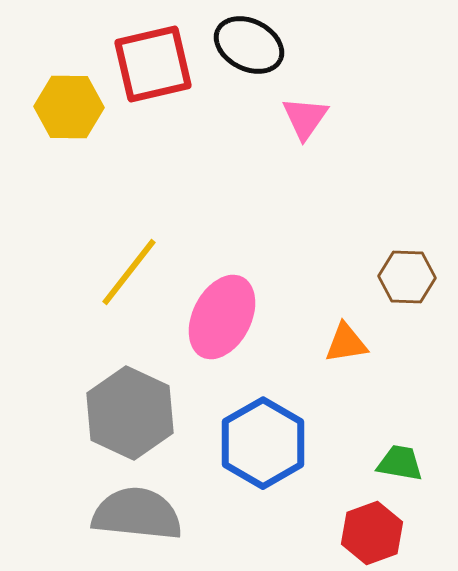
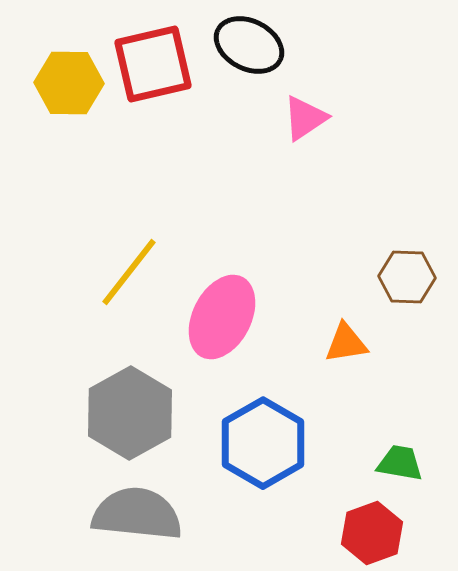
yellow hexagon: moved 24 px up
pink triangle: rotated 21 degrees clockwise
gray hexagon: rotated 6 degrees clockwise
